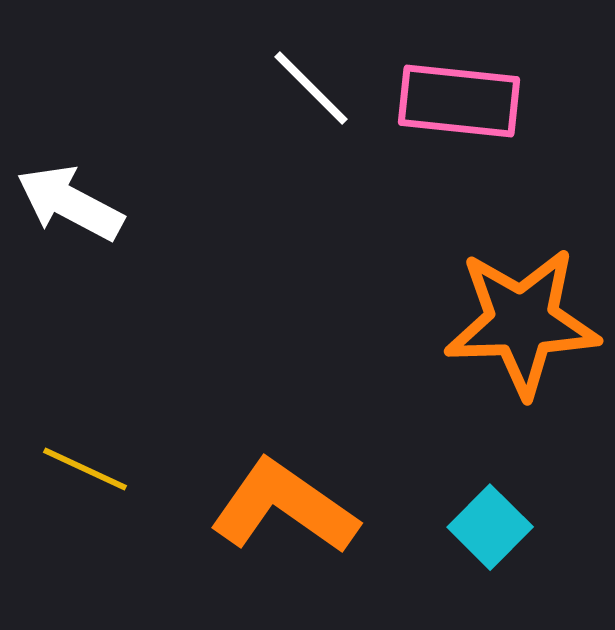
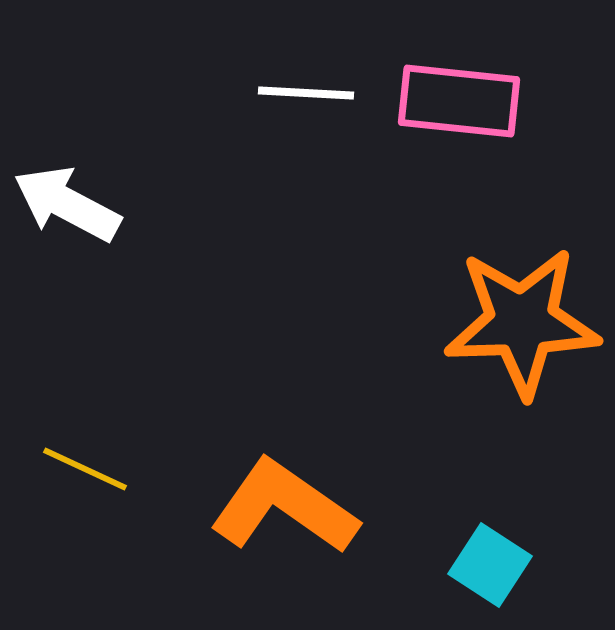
white line: moved 5 px left, 5 px down; rotated 42 degrees counterclockwise
white arrow: moved 3 px left, 1 px down
cyan square: moved 38 px down; rotated 12 degrees counterclockwise
